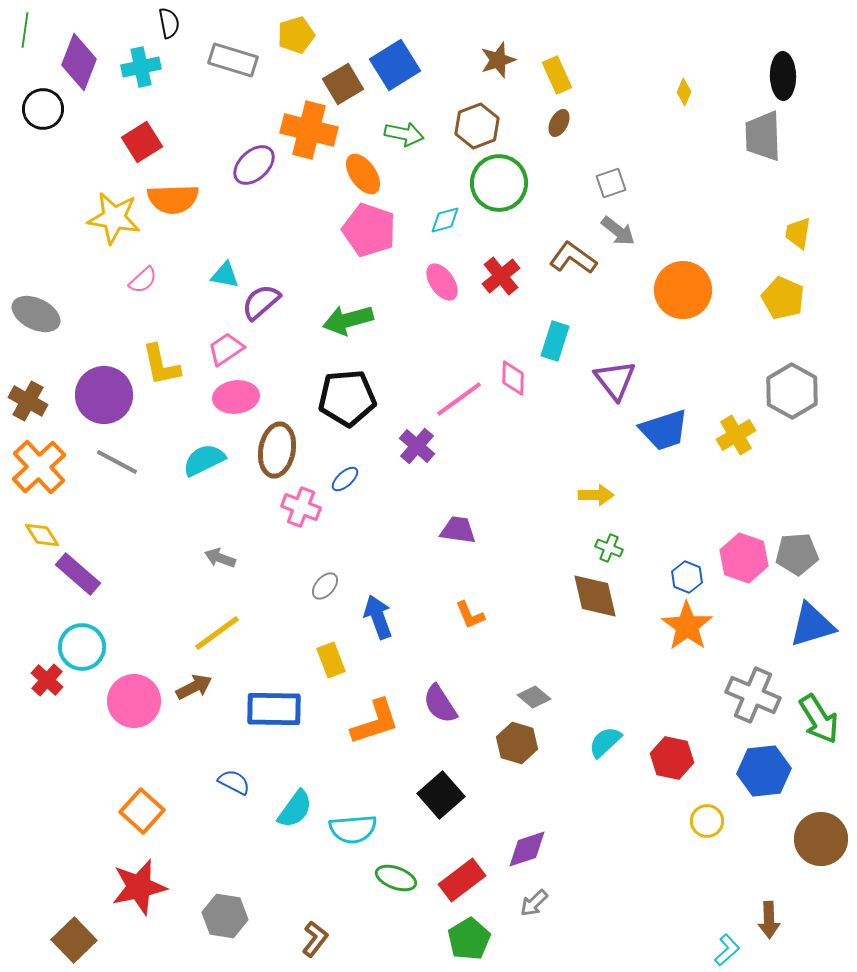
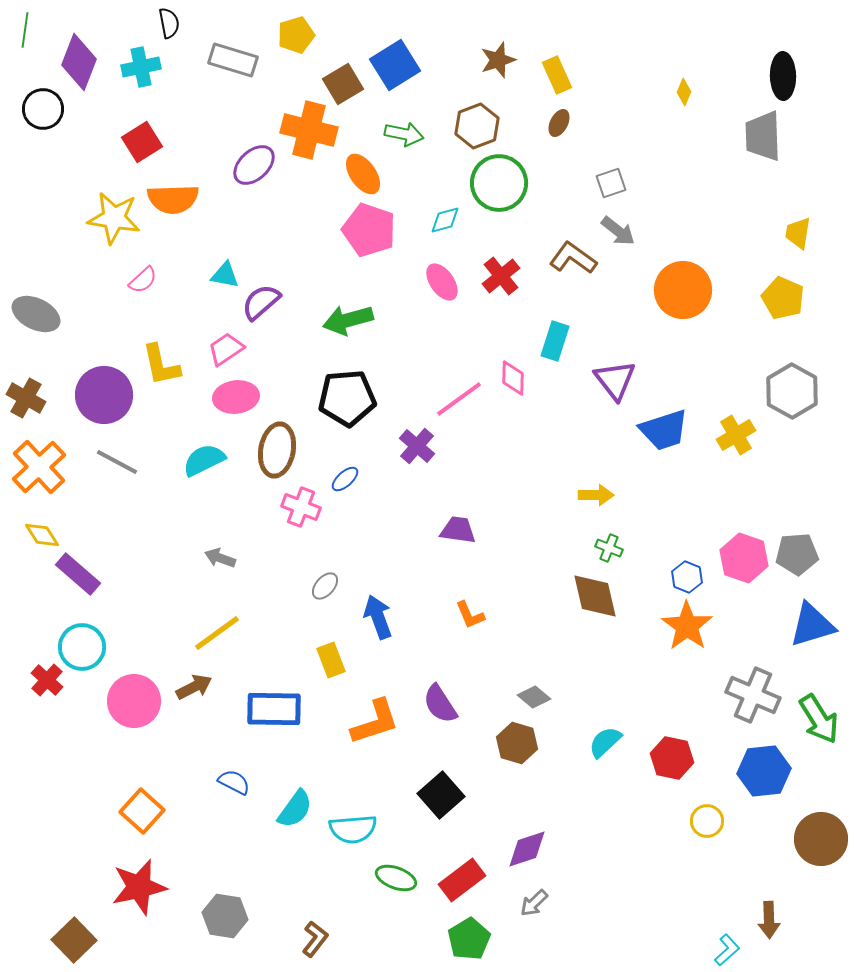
brown cross at (28, 401): moved 2 px left, 3 px up
